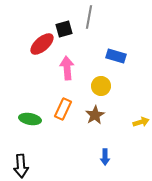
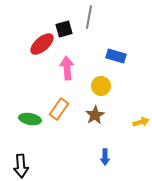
orange rectangle: moved 4 px left; rotated 10 degrees clockwise
